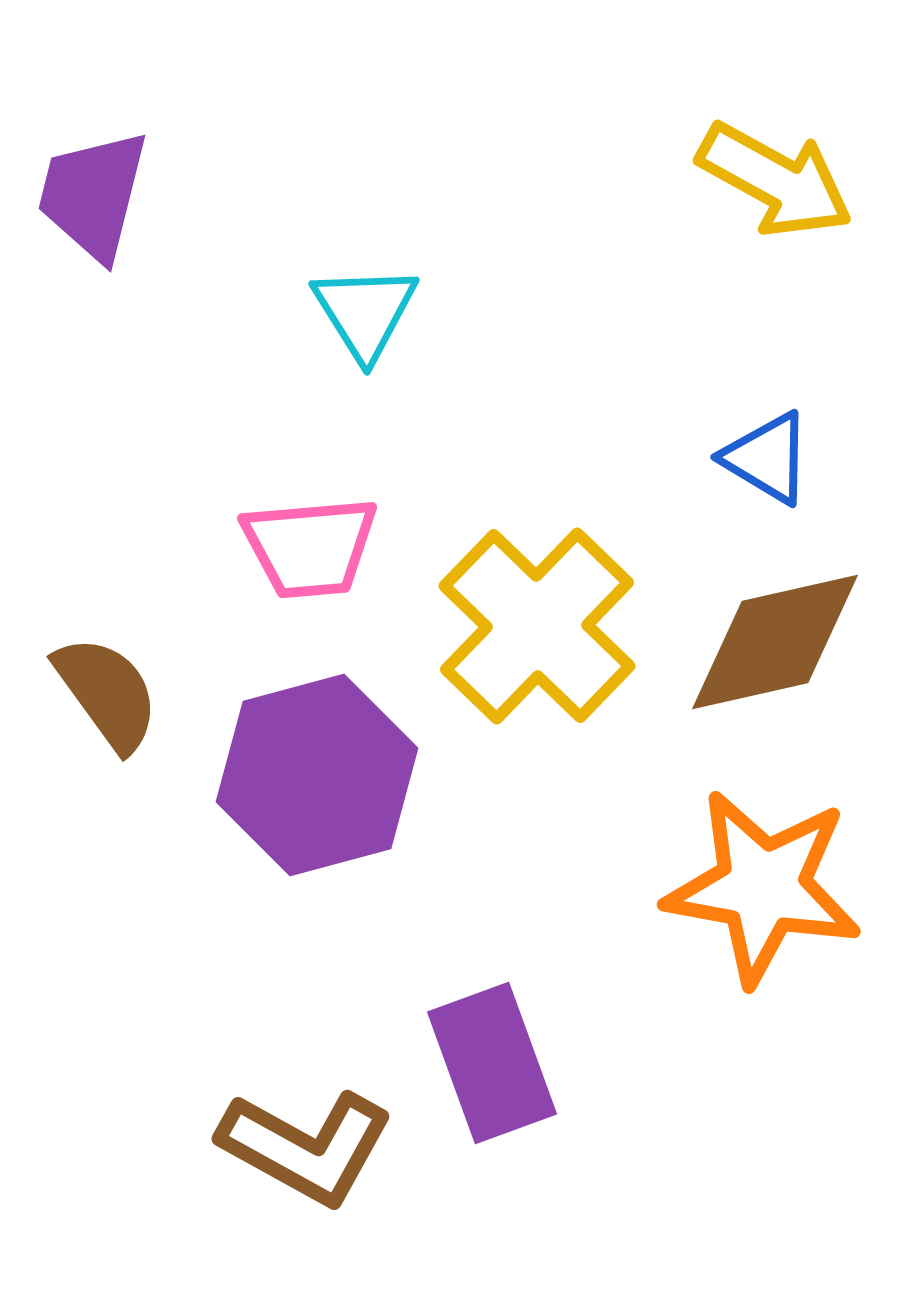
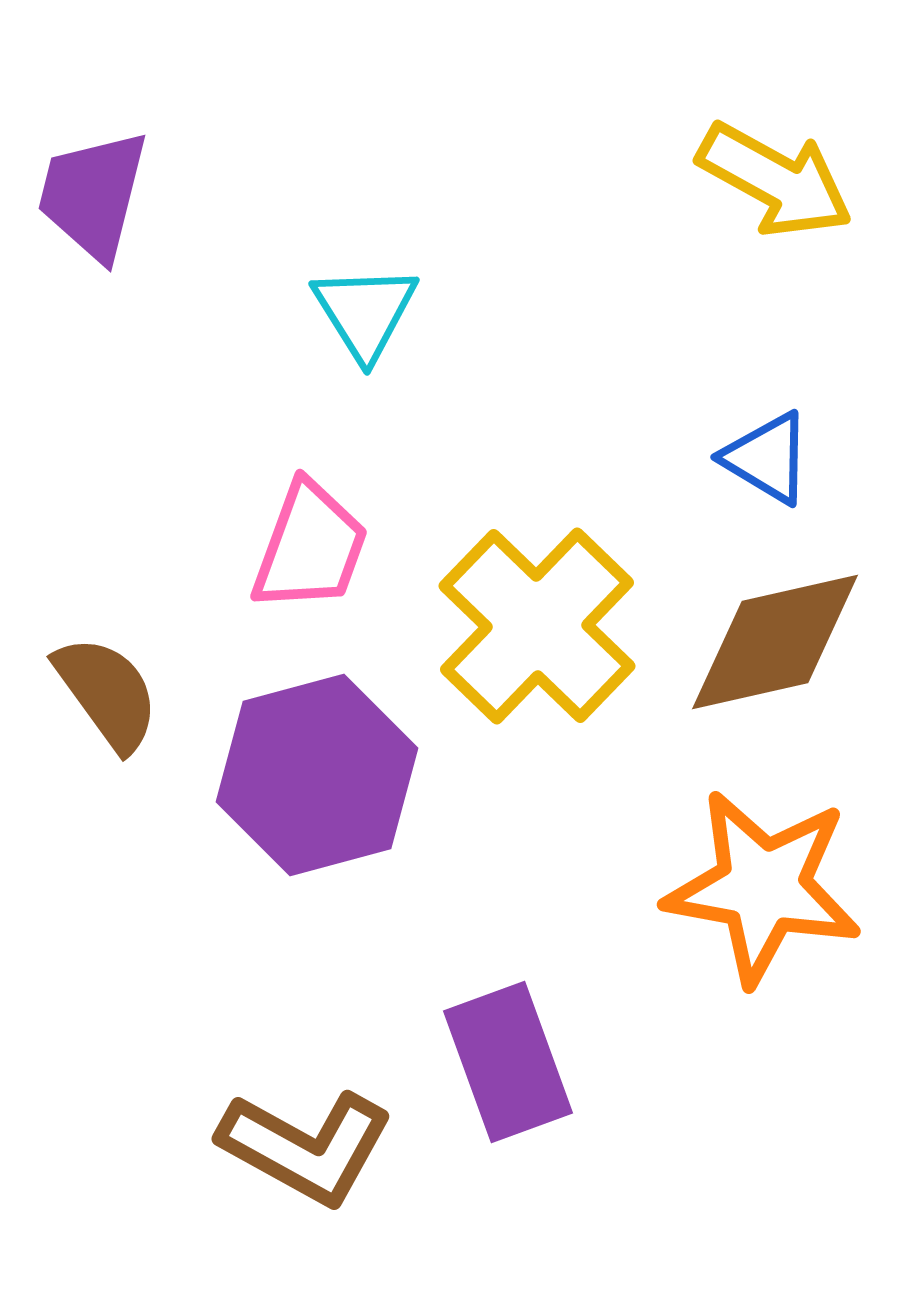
pink trapezoid: rotated 65 degrees counterclockwise
purple rectangle: moved 16 px right, 1 px up
